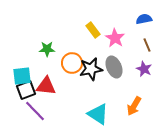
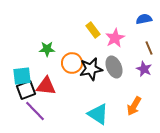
pink star: rotated 12 degrees clockwise
brown line: moved 2 px right, 3 px down
